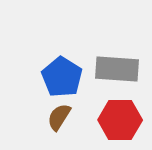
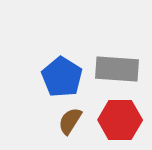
brown semicircle: moved 11 px right, 4 px down
